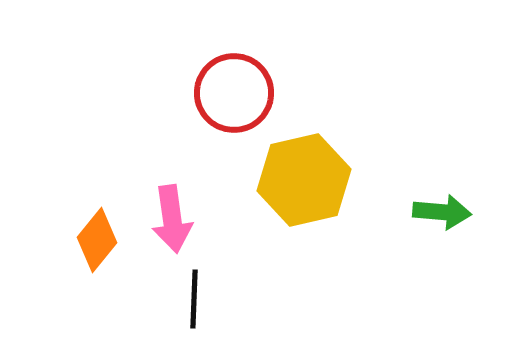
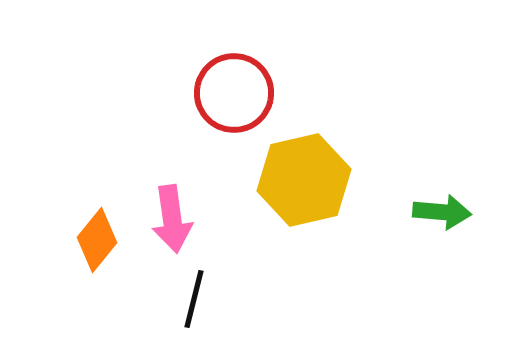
black line: rotated 12 degrees clockwise
